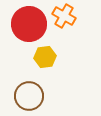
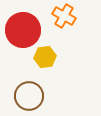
red circle: moved 6 px left, 6 px down
